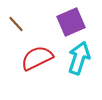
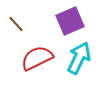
purple square: moved 1 px left, 1 px up
cyan arrow: rotated 8 degrees clockwise
